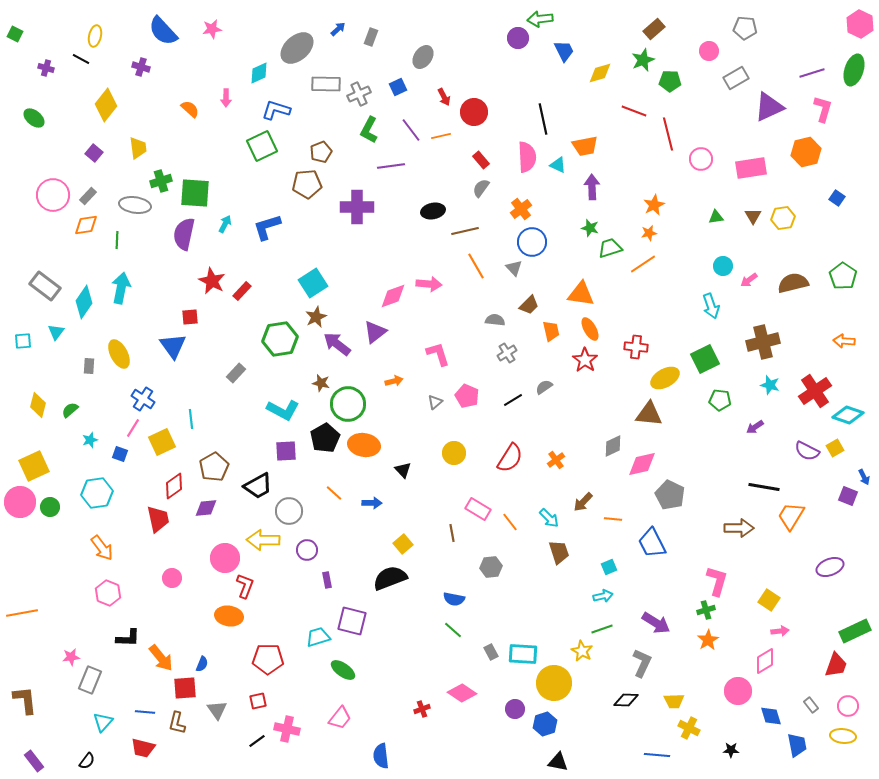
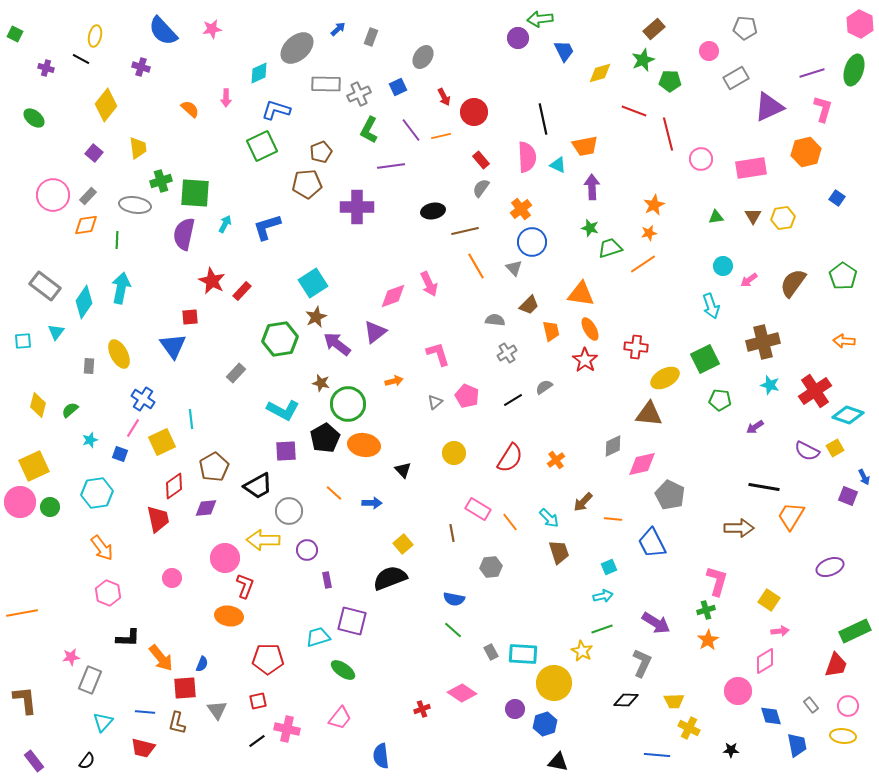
brown semicircle at (793, 283): rotated 40 degrees counterclockwise
pink arrow at (429, 284): rotated 60 degrees clockwise
